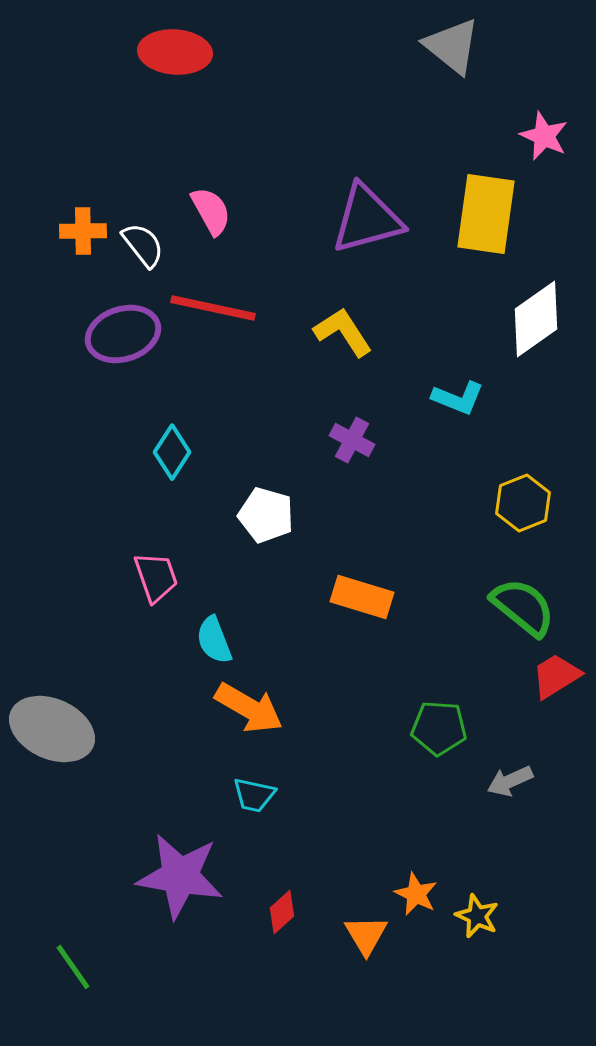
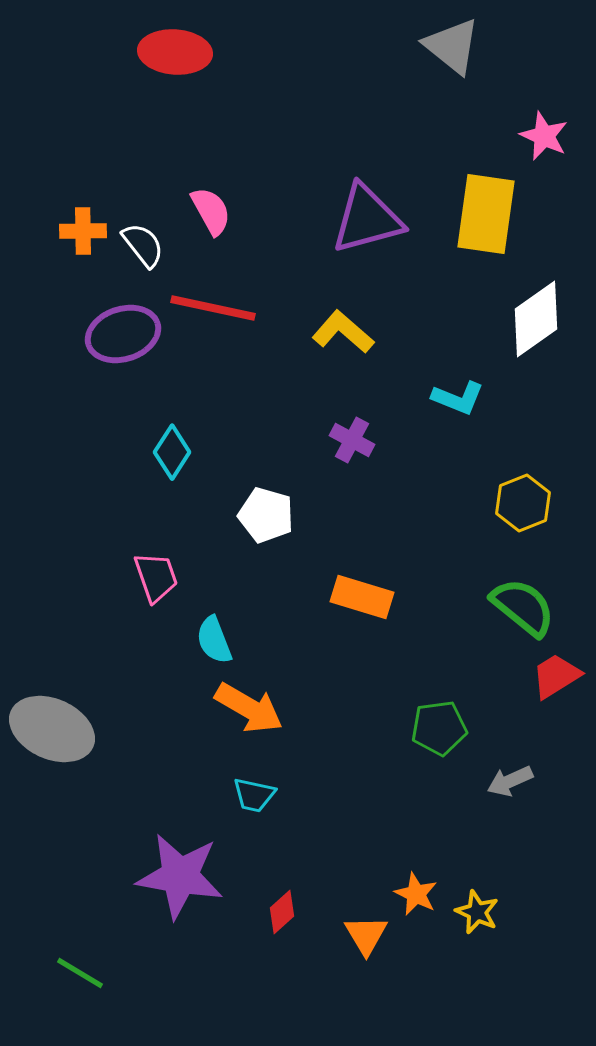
yellow L-shape: rotated 16 degrees counterclockwise
green pentagon: rotated 12 degrees counterclockwise
yellow star: moved 4 px up
green line: moved 7 px right, 6 px down; rotated 24 degrees counterclockwise
